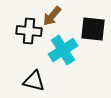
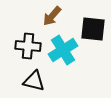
black cross: moved 1 px left, 15 px down
